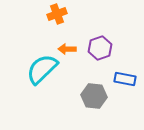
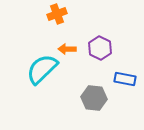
purple hexagon: rotated 15 degrees counterclockwise
gray hexagon: moved 2 px down
